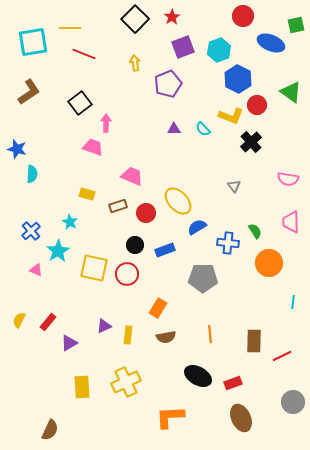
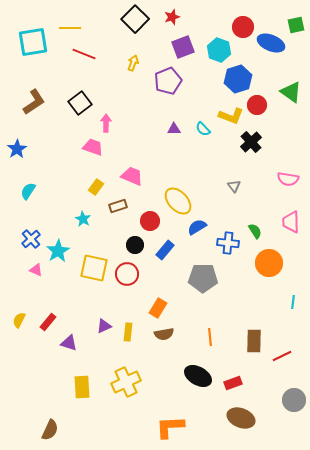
red circle at (243, 16): moved 11 px down
red star at (172, 17): rotated 14 degrees clockwise
cyan hexagon at (219, 50): rotated 20 degrees counterclockwise
yellow arrow at (135, 63): moved 2 px left; rotated 28 degrees clockwise
blue hexagon at (238, 79): rotated 16 degrees clockwise
purple pentagon at (168, 84): moved 3 px up
brown L-shape at (29, 92): moved 5 px right, 10 px down
blue star at (17, 149): rotated 24 degrees clockwise
cyan semicircle at (32, 174): moved 4 px left, 17 px down; rotated 150 degrees counterclockwise
yellow rectangle at (87, 194): moved 9 px right, 7 px up; rotated 70 degrees counterclockwise
red circle at (146, 213): moved 4 px right, 8 px down
cyan star at (70, 222): moved 13 px right, 3 px up
blue cross at (31, 231): moved 8 px down
blue rectangle at (165, 250): rotated 30 degrees counterclockwise
orange line at (210, 334): moved 3 px down
yellow rectangle at (128, 335): moved 3 px up
brown semicircle at (166, 337): moved 2 px left, 3 px up
purple triangle at (69, 343): rotated 48 degrees clockwise
gray circle at (293, 402): moved 1 px right, 2 px up
orange L-shape at (170, 417): moved 10 px down
brown ellipse at (241, 418): rotated 44 degrees counterclockwise
